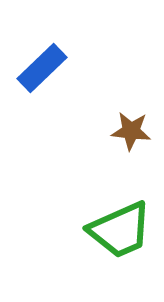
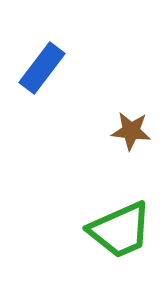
blue rectangle: rotated 9 degrees counterclockwise
